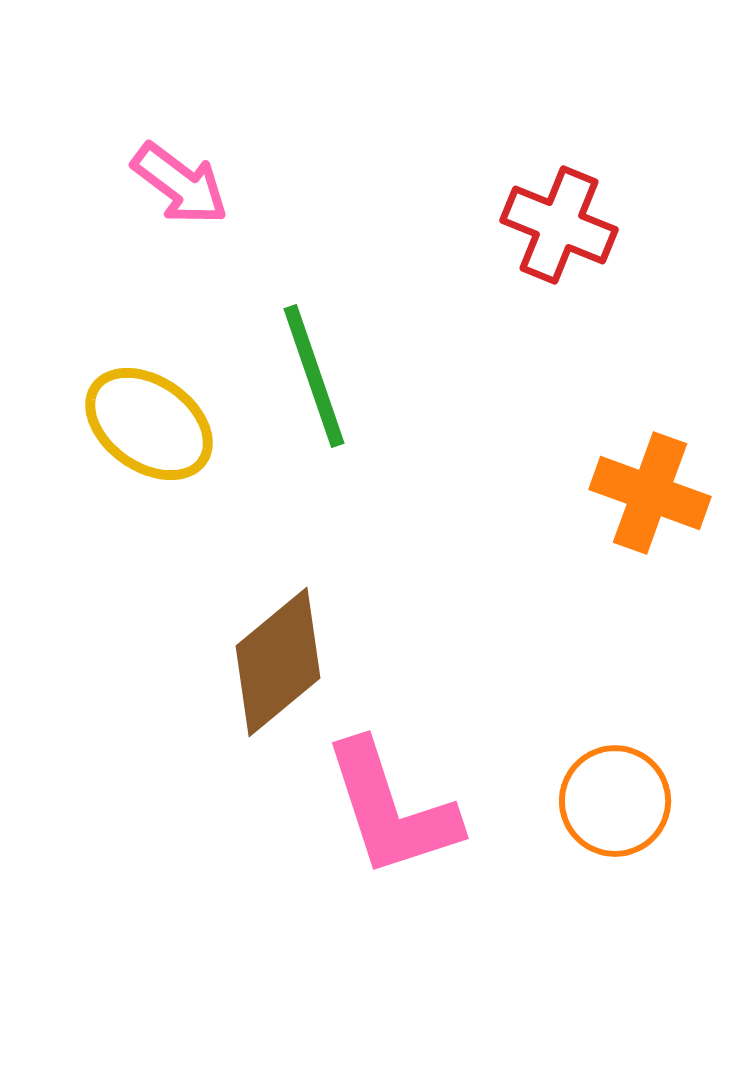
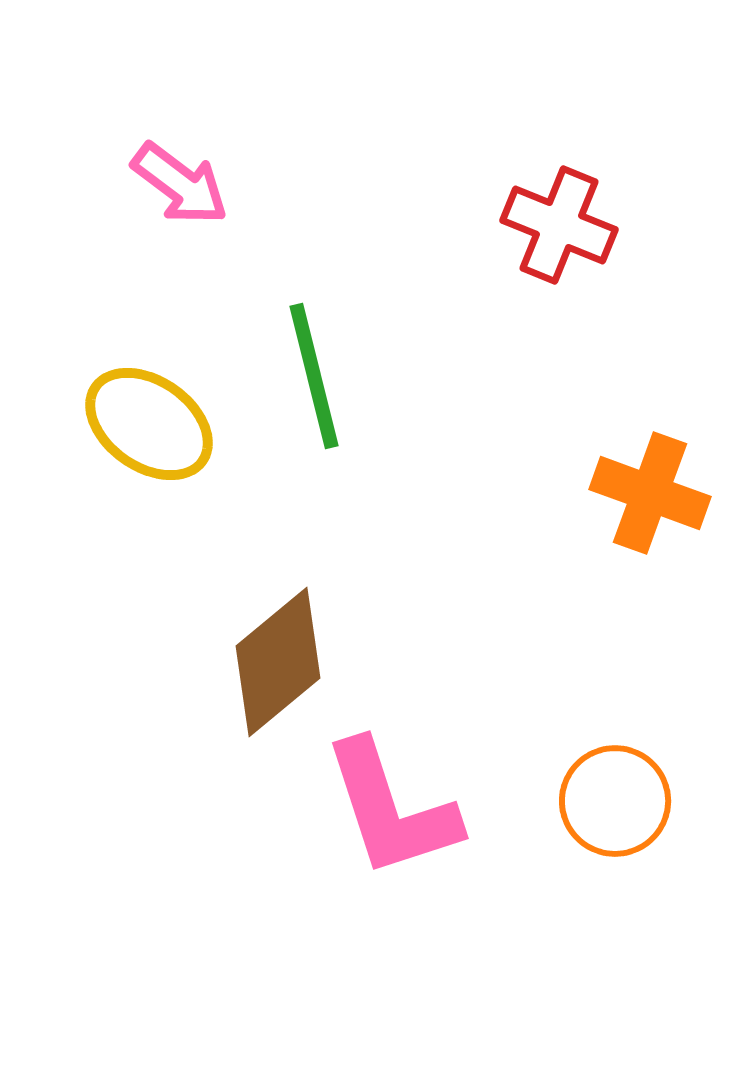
green line: rotated 5 degrees clockwise
